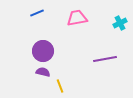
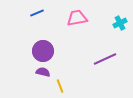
purple line: rotated 15 degrees counterclockwise
